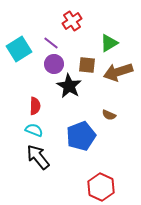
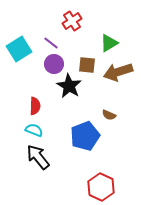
blue pentagon: moved 4 px right
